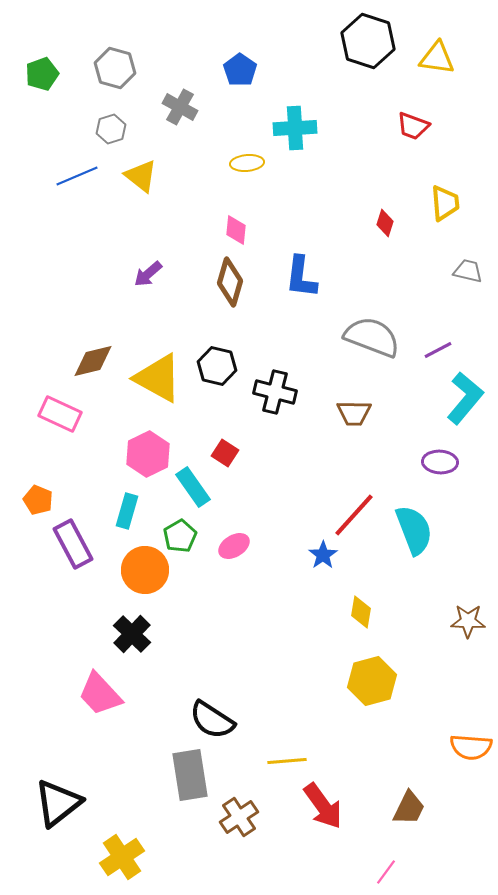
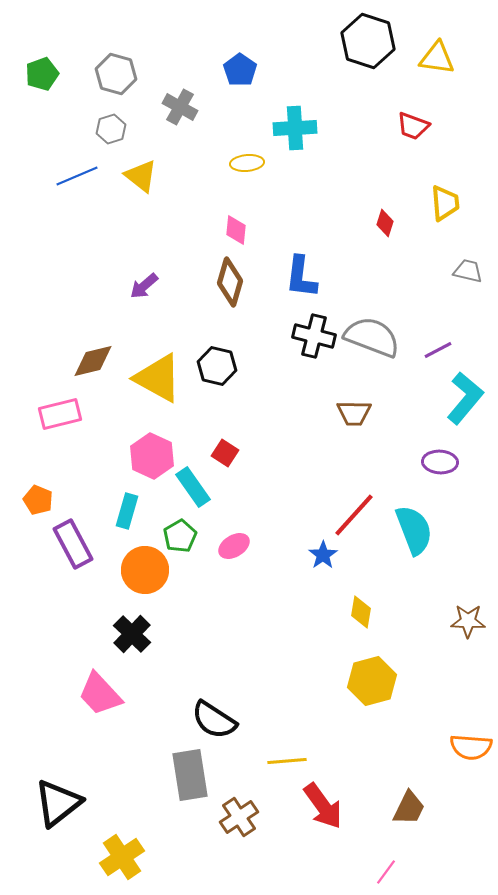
gray hexagon at (115, 68): moved 1 px right, 6 px down
purple arrow at (148, 274): moved 4 px left, 12 px down
black cross at (275, 392): moved 39 px right, 56 px up
pink rectangle at (60, 414): rotated 39 degrees counterclockwise
pink hexagon at (148, 454): moved 4 px right, 2 px down; rotated 9 degrees counterclockwise
black semicircle at (212, 720): moved 2 px right
